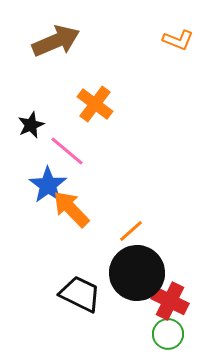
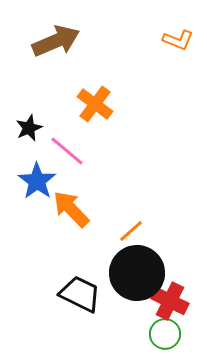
black star: moved 2 px left, 3 px down
blue star: moved 11 px left, 4 px up
green circle: moved 3 px left
